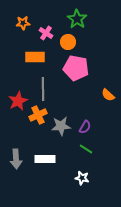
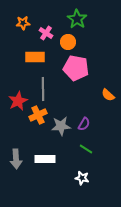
purple semicircle: moved 1 px left, 3 px up
